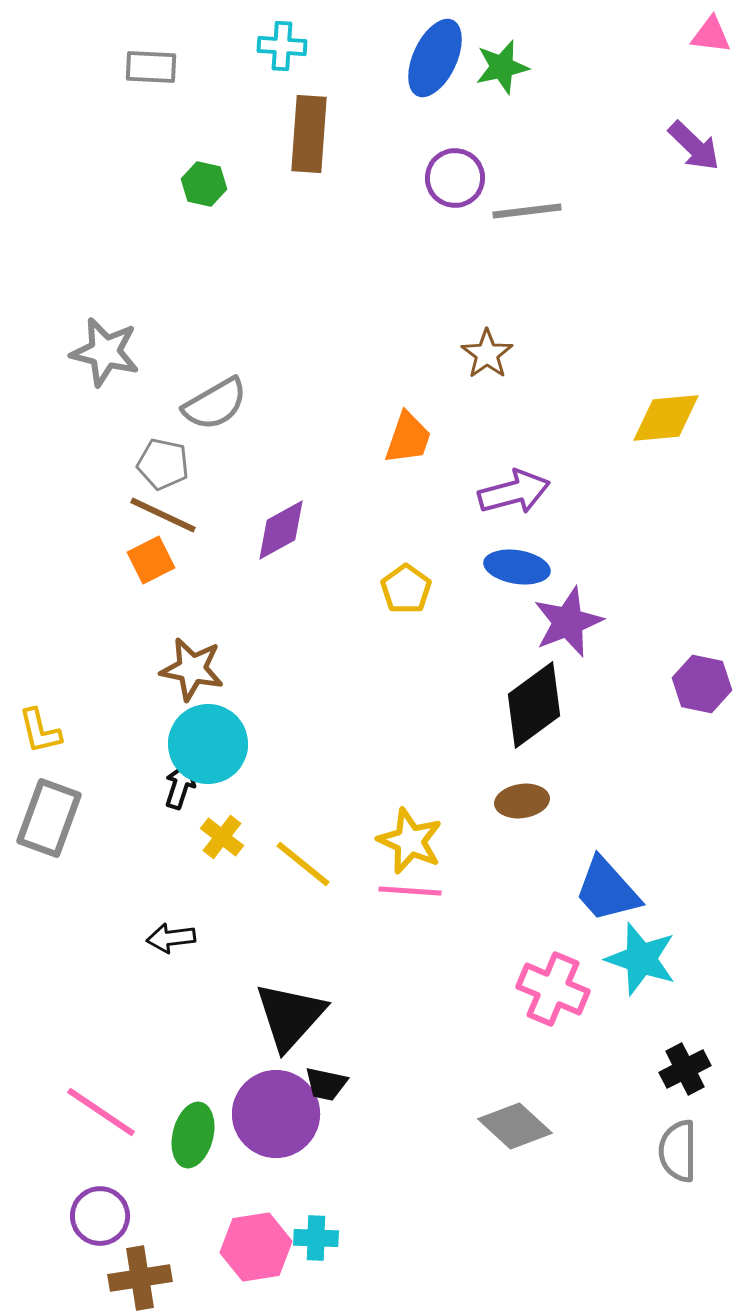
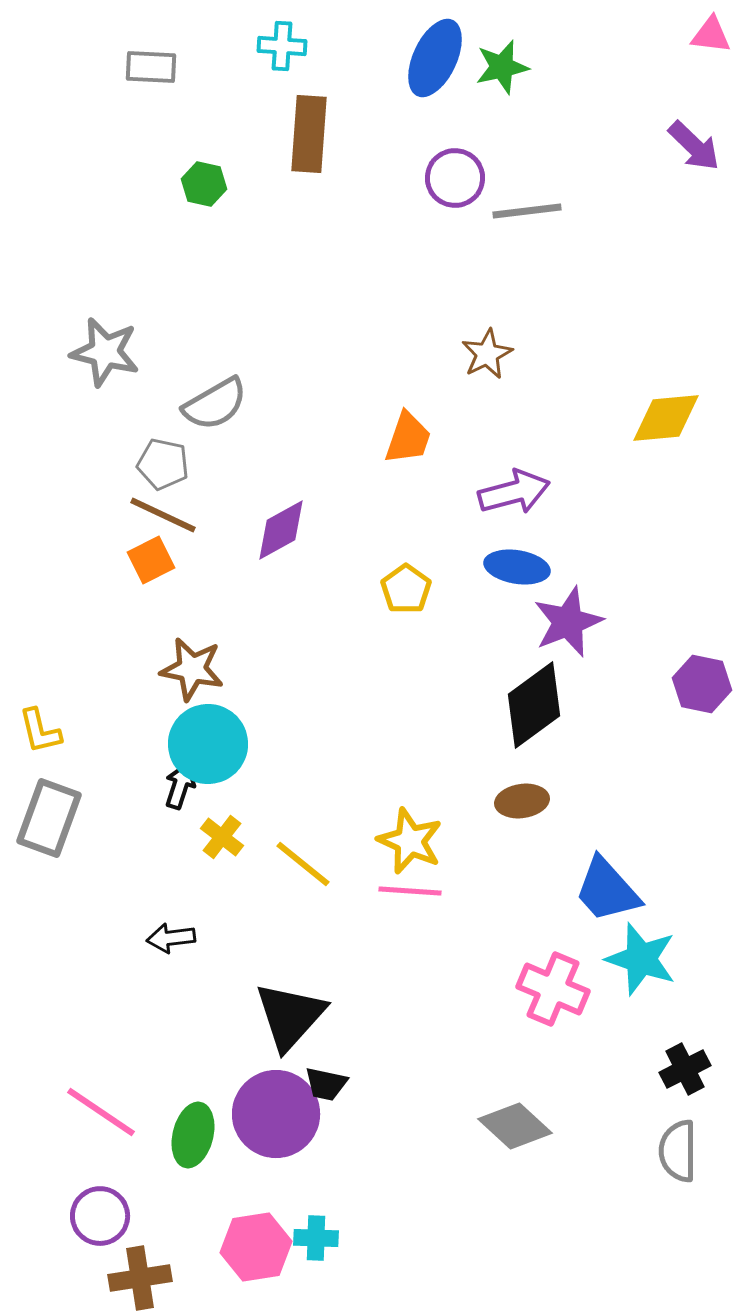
brown star at (487, 354): rotated 9 degrees clockwise
